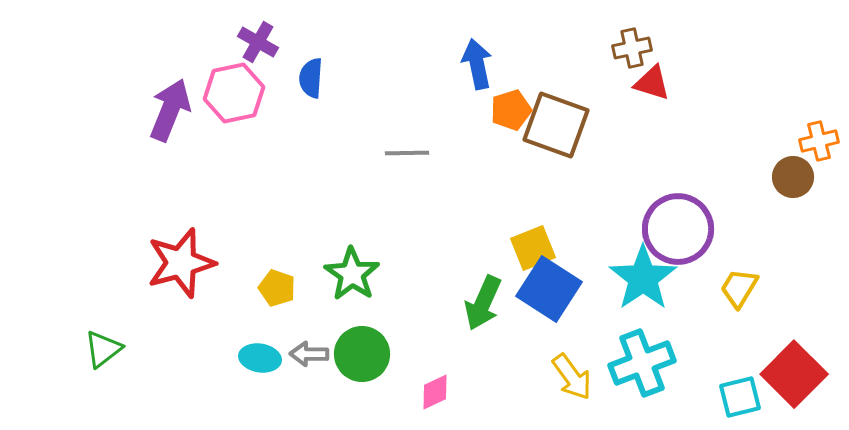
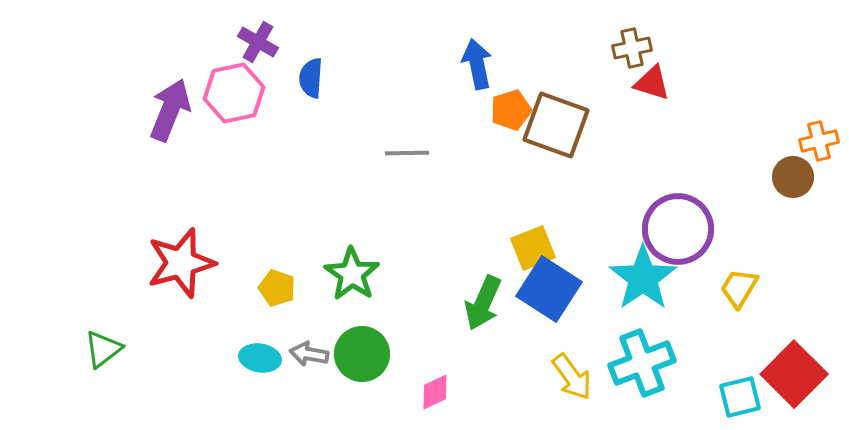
gray arrow: rotated 9 degrees clockwise
